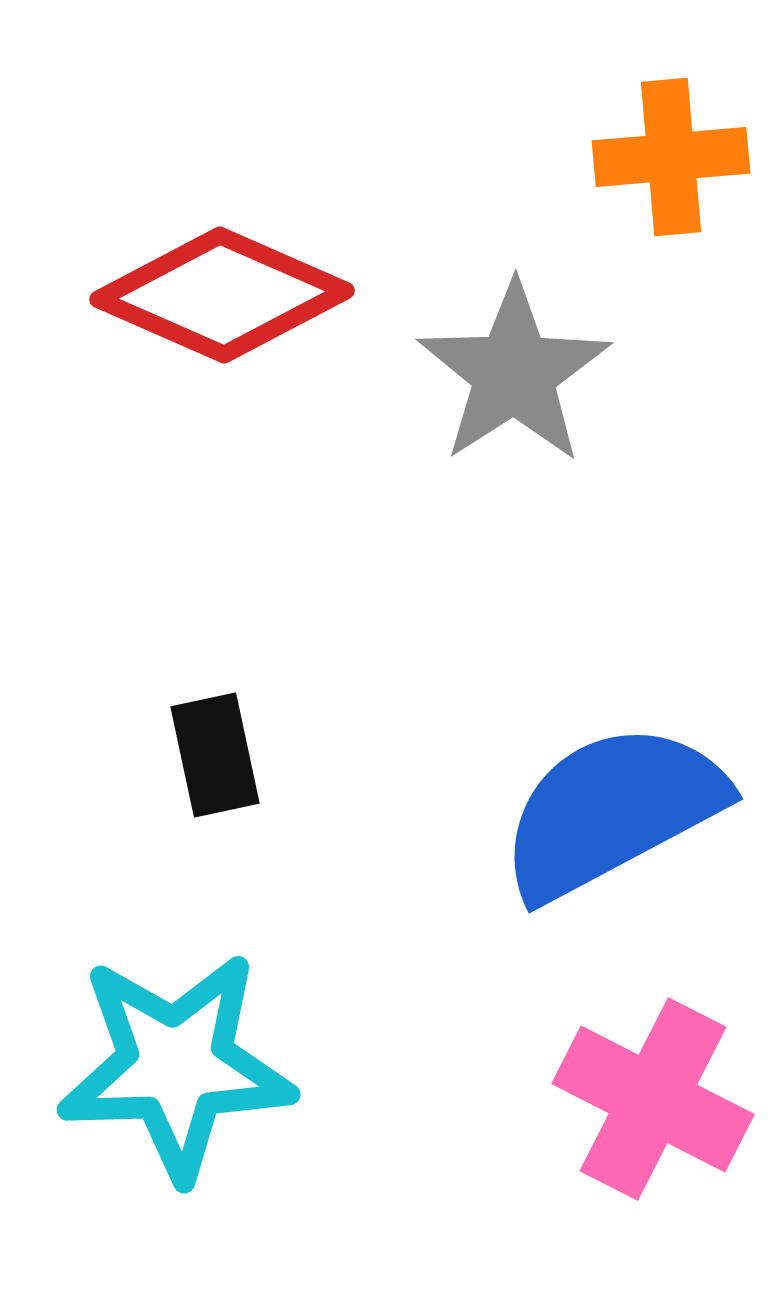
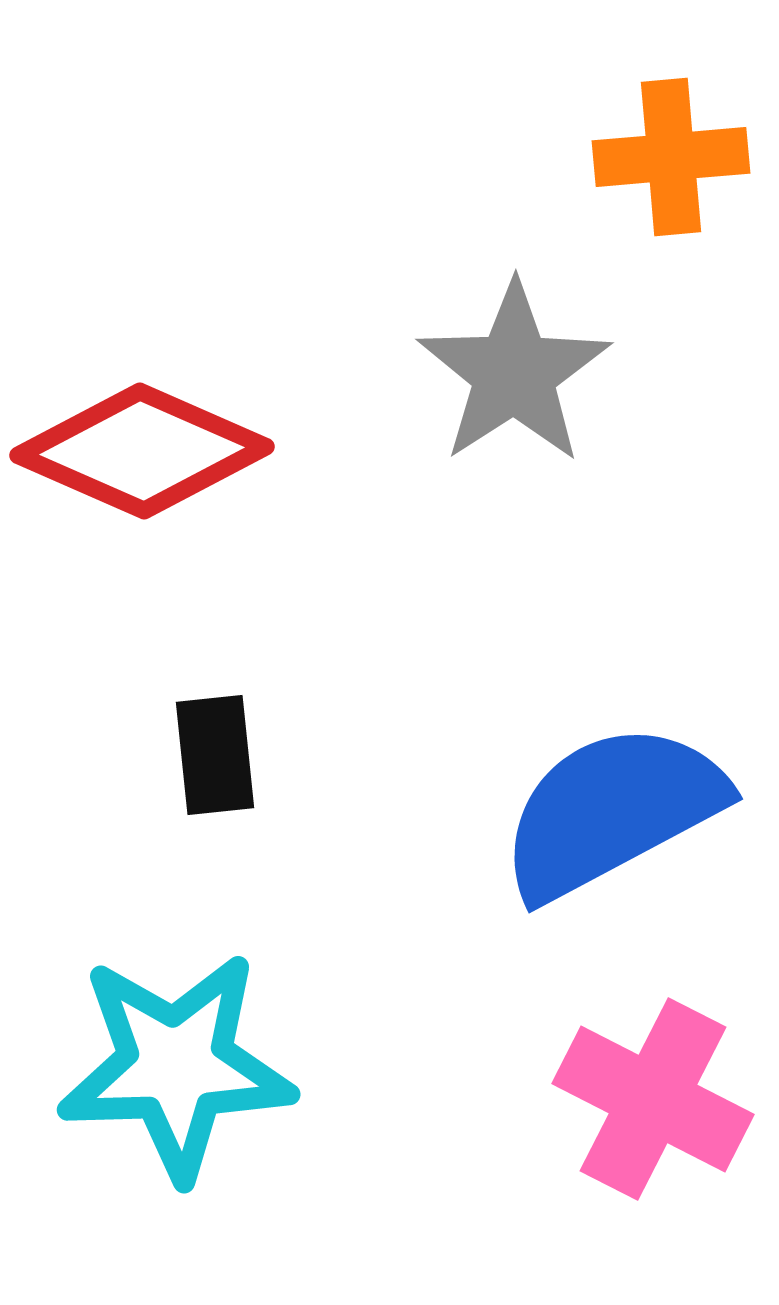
red diamond: moved 80 px left, 156 px down
black rectangle: rotated 6 degrees clockwise
